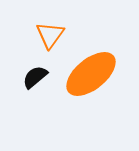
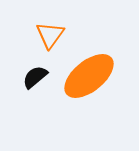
orange ellipse: moved 2 px left, 2 px down
